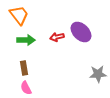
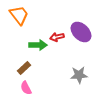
green arrow: moved 12 px right, 5 px down
brown rectangle: rotated 56 degrees clockwise
gray star: moved 19 px left, 1 px down
